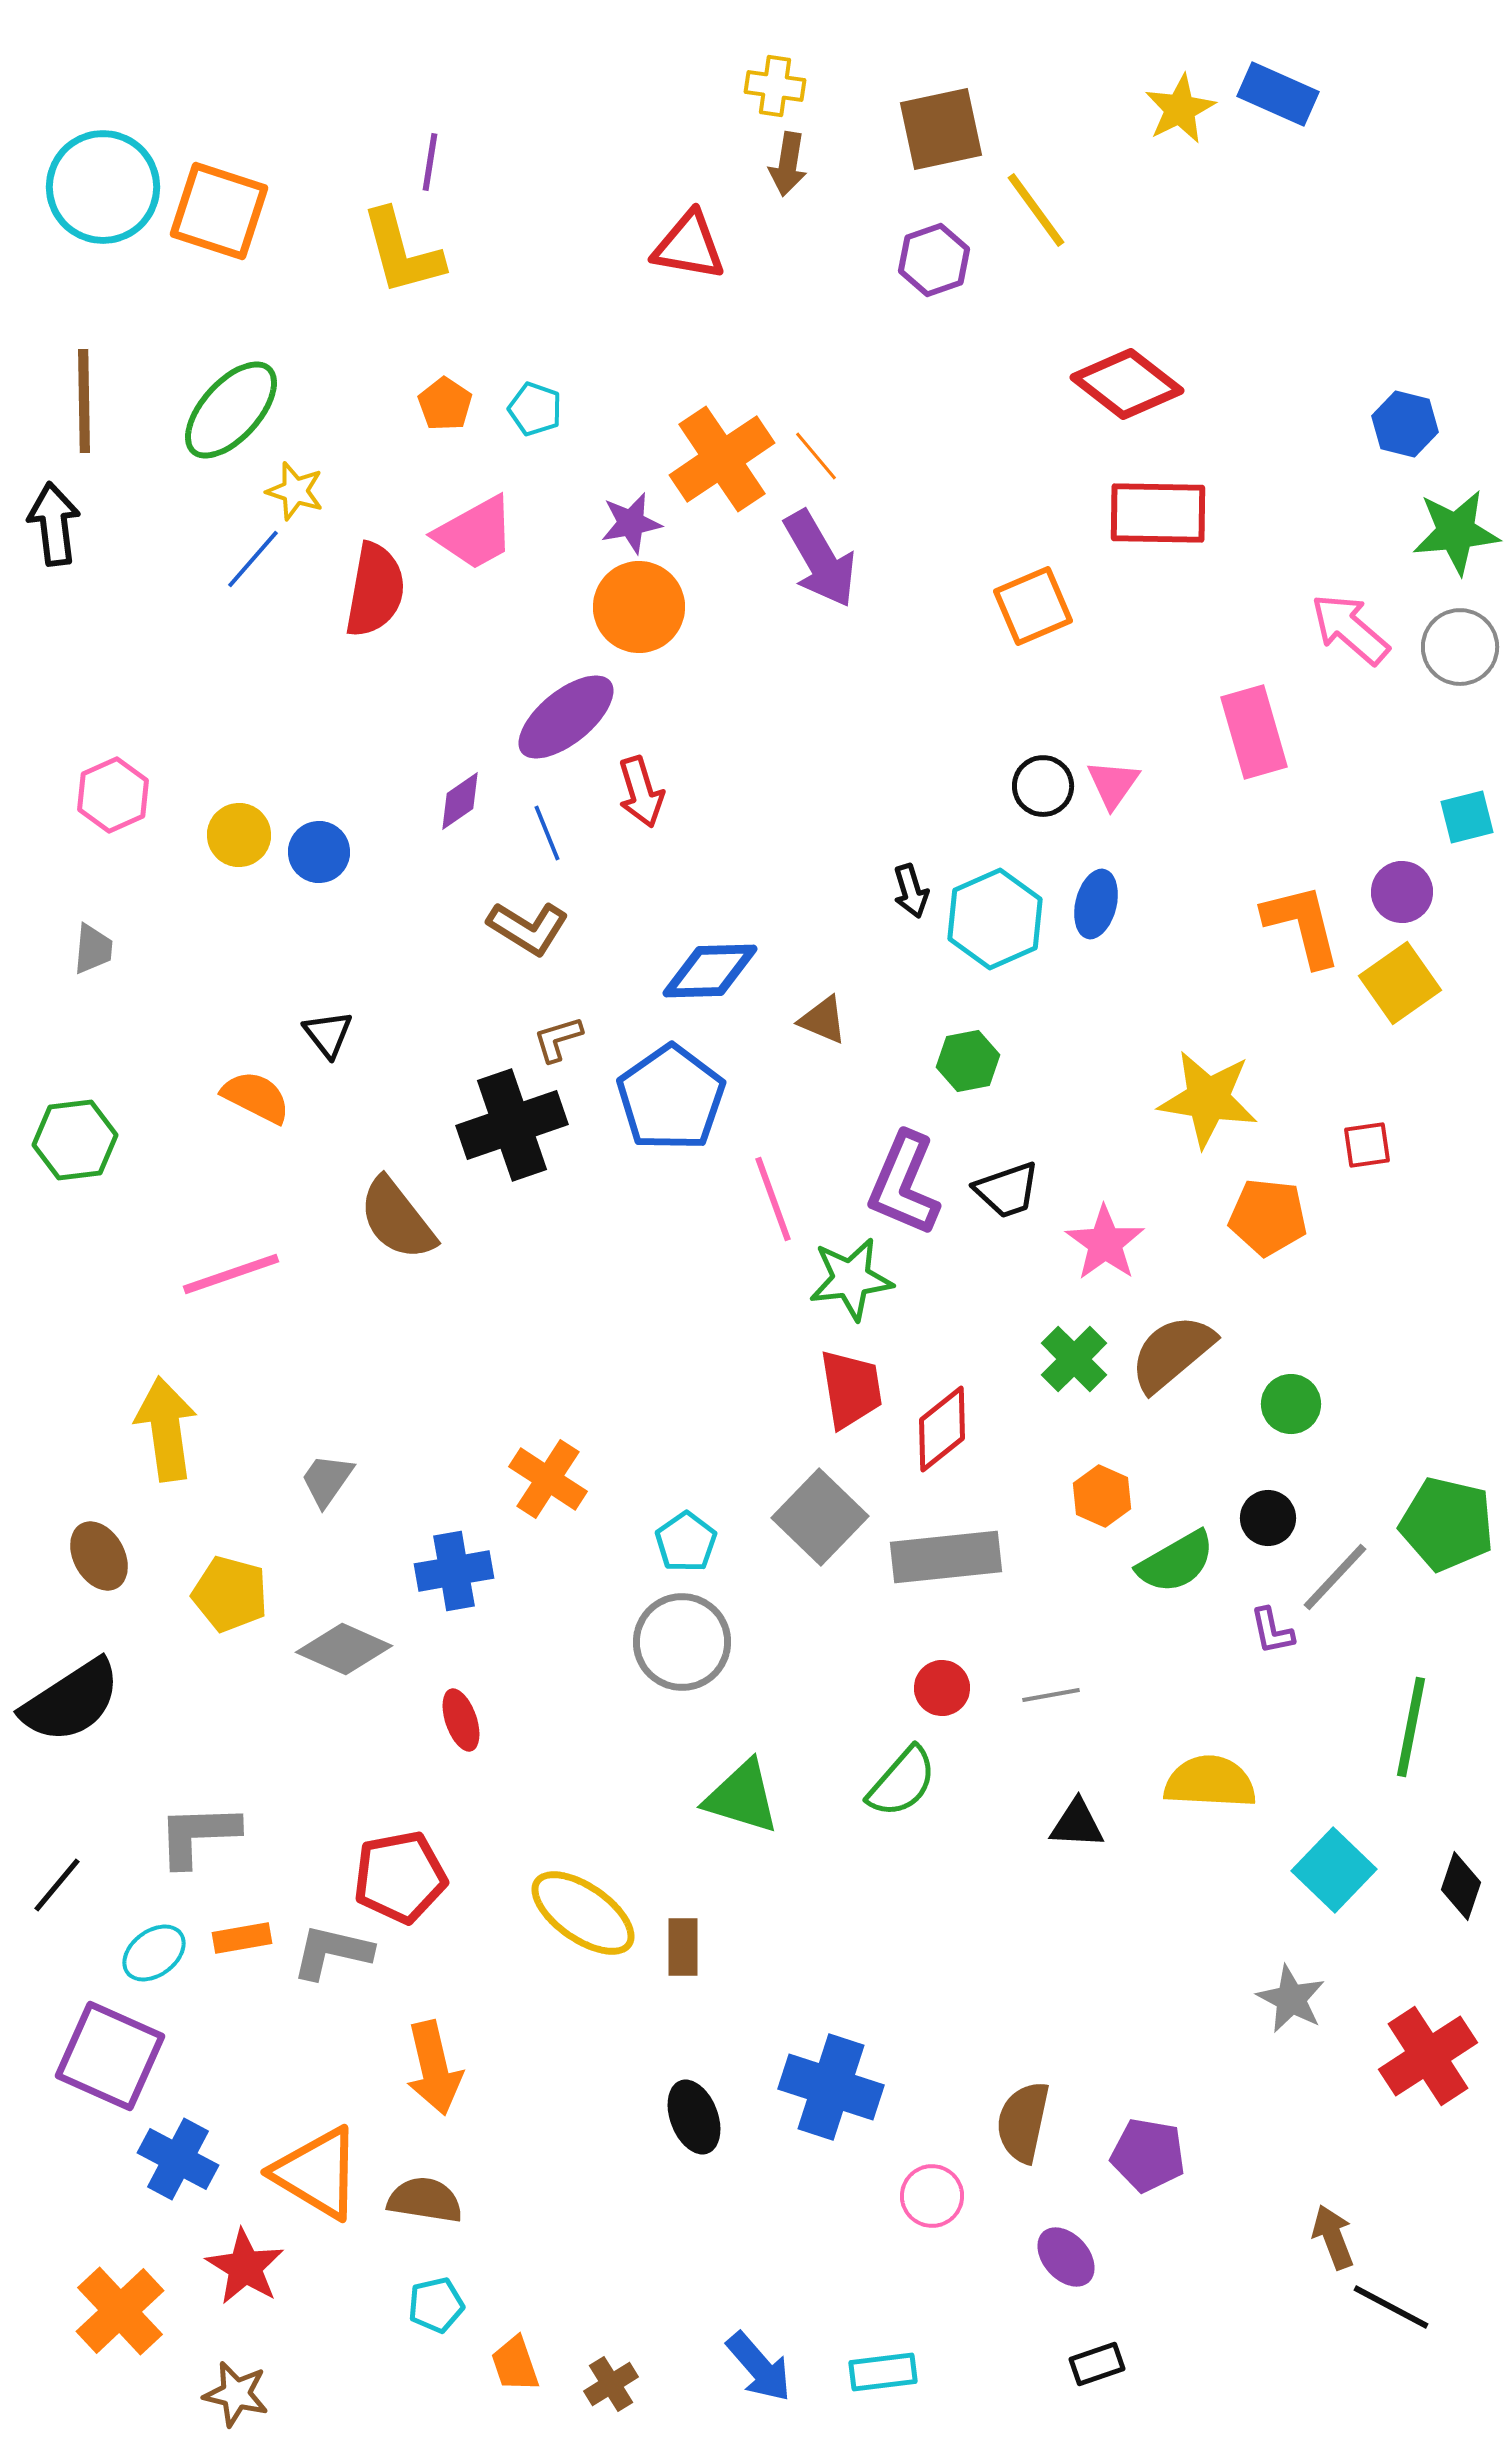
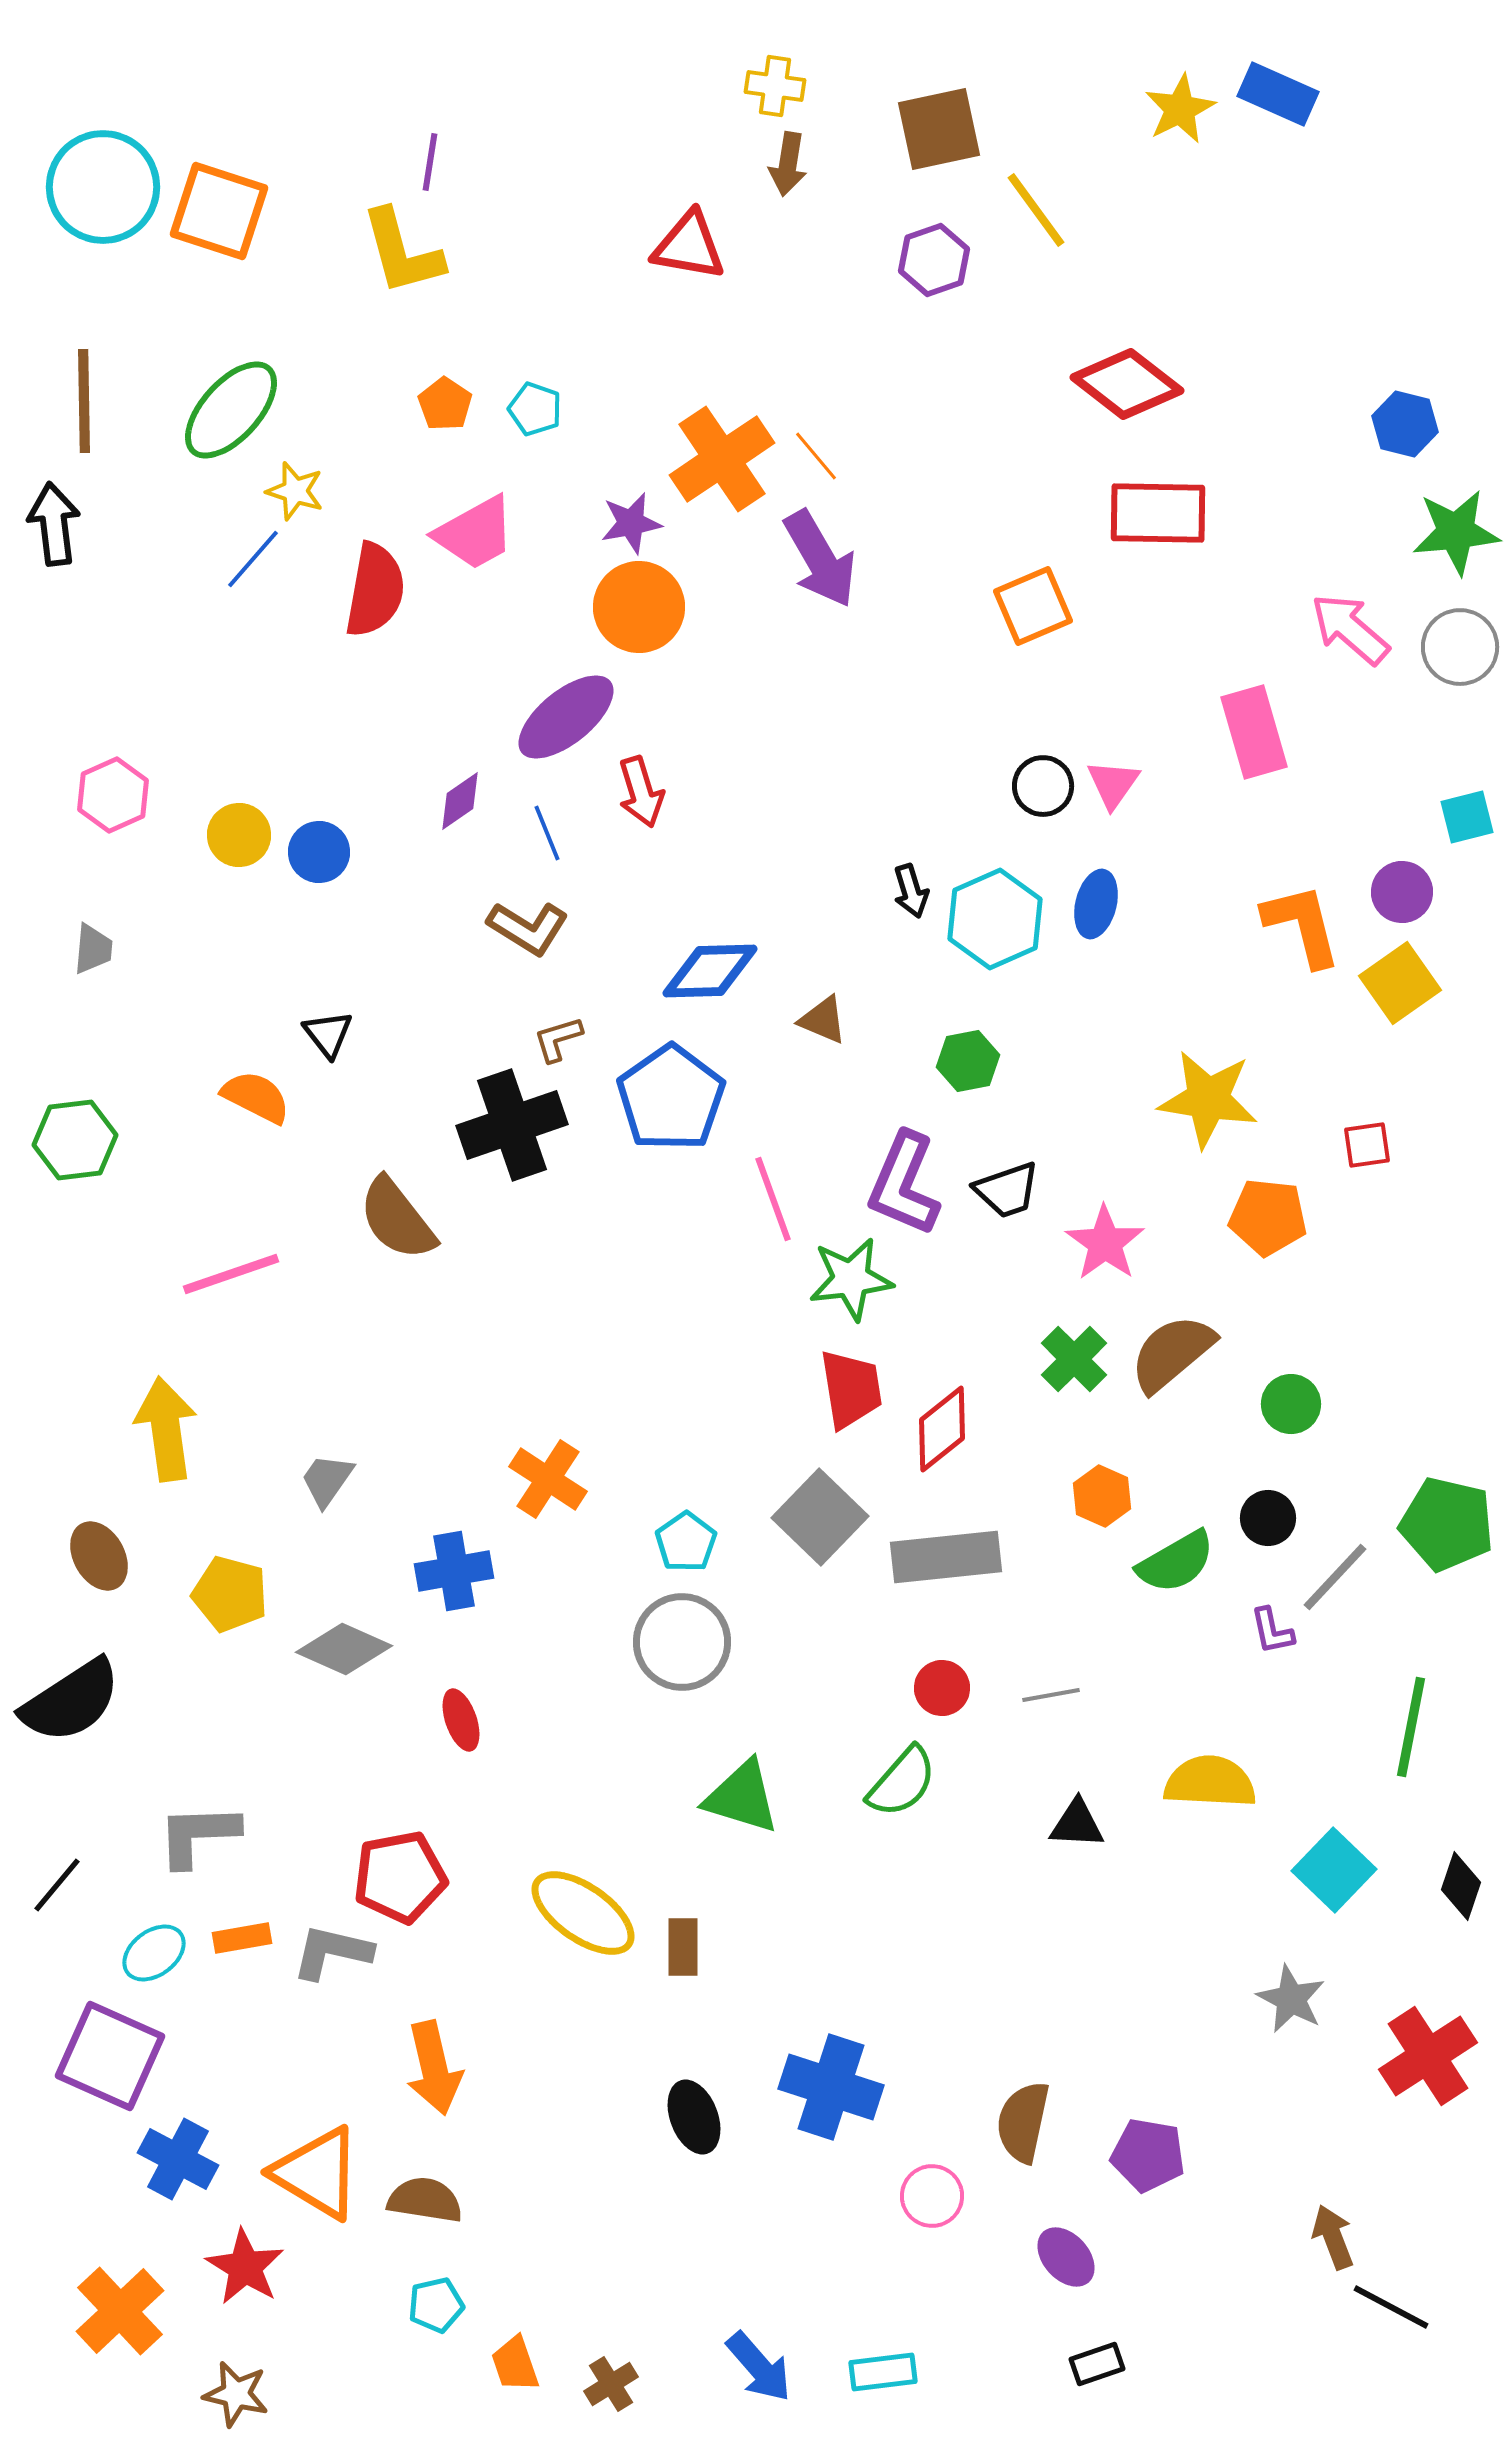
brown square at (941, 129): moved 2 px left
